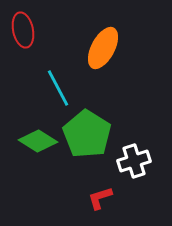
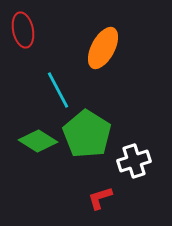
cyan line: moved 2 px down
